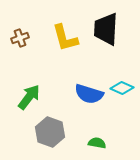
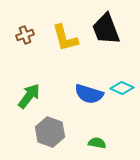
black trapezoid: rotated 24 degrees counterclockwise
brown cross: moved 5 px right, 3 px up
green arrow: moved 1 px up
